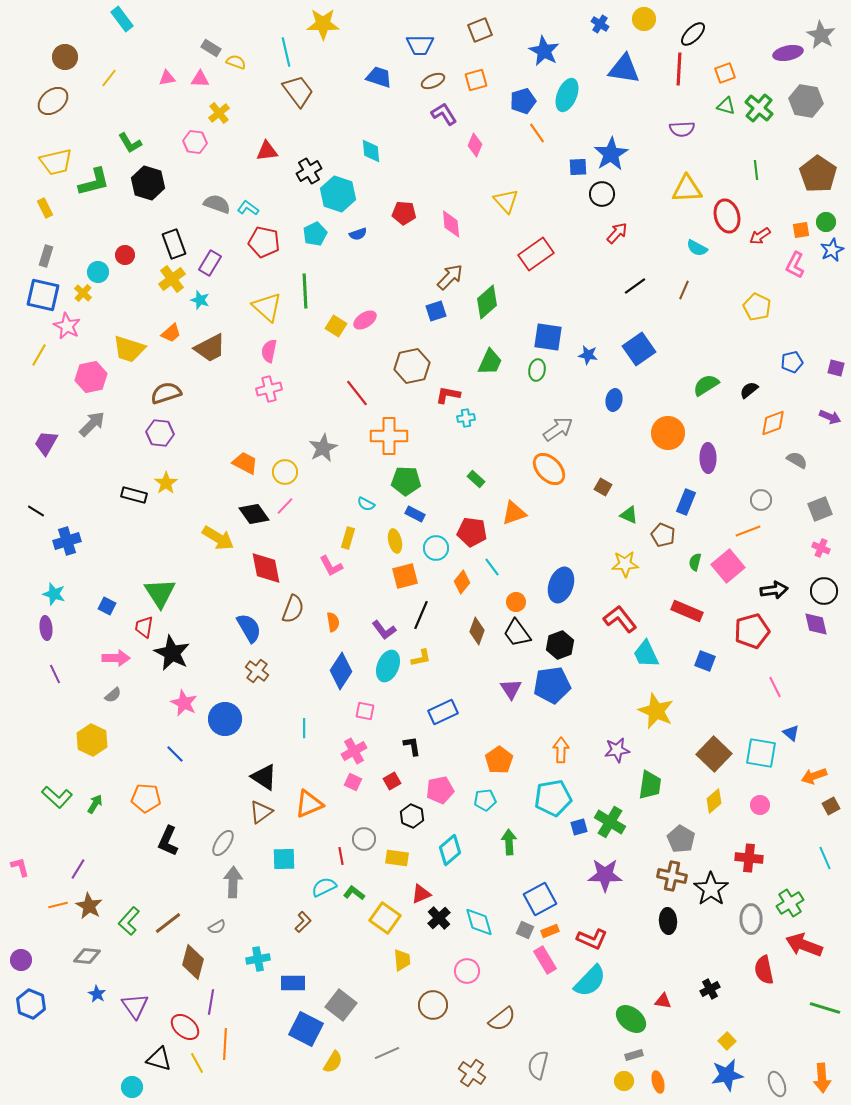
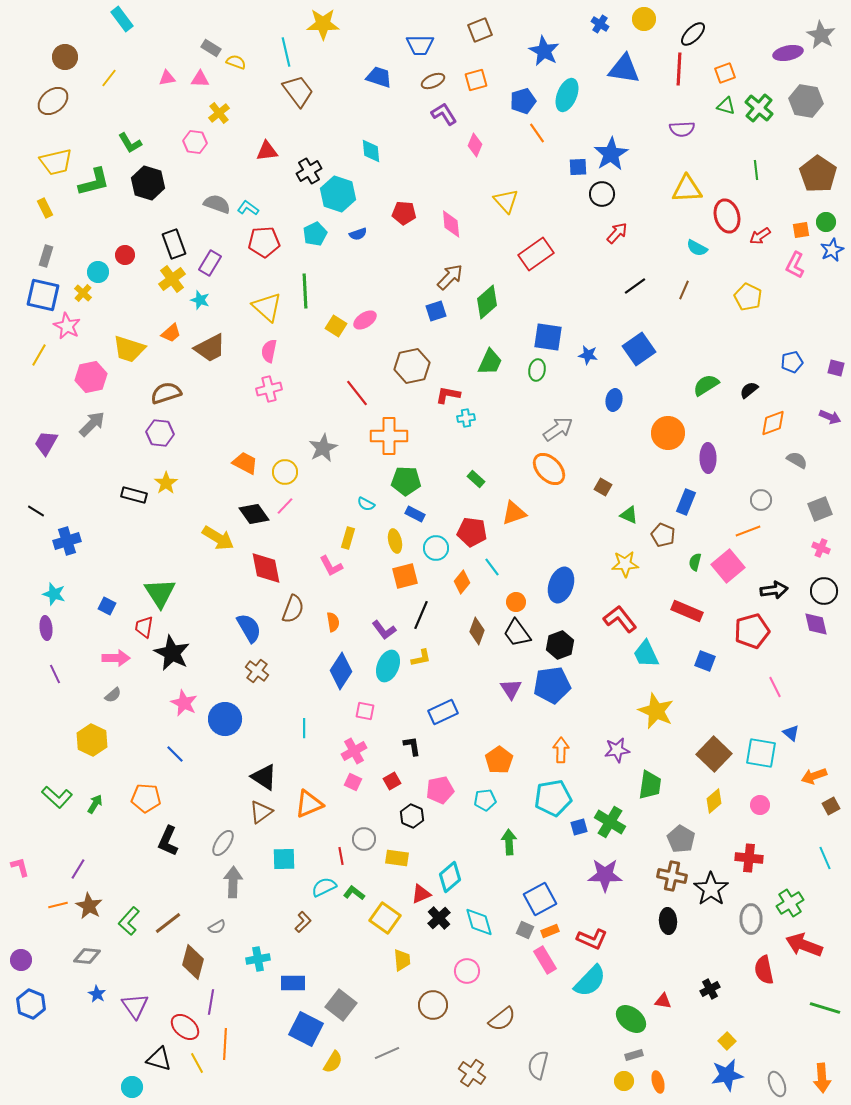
red pentagon at (264, 242): rotated 16 degrees counterclockwise
yellow pentagon at (757, 307): moved 9 px left, 10 px up
cyan diamond at (450, 850): moved 27 px down
